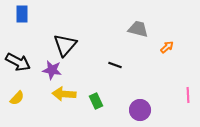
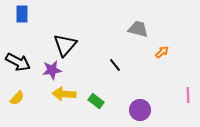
orange arrow: moved 5 px left, 5 px down
black line: rotated 32 degrees clockwise
purple star: rotated 18 degrees counterclockwise
green rectangle: rotated 28 degrees counterclockwise
